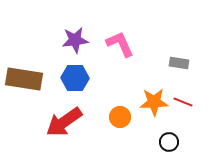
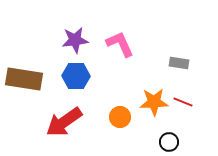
blue hexagon: moved 1 px right, 2 px up
